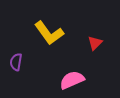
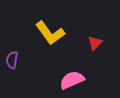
yellow L-shape: moved 1 px right
purple semicircle: moved 4 px left, 2 px up
